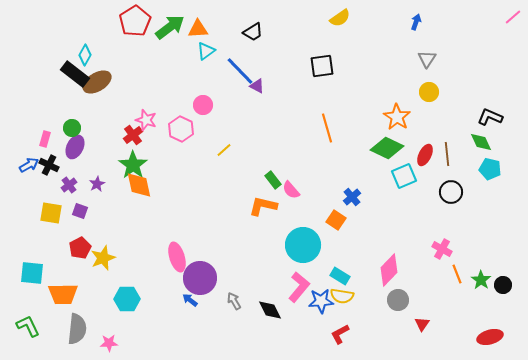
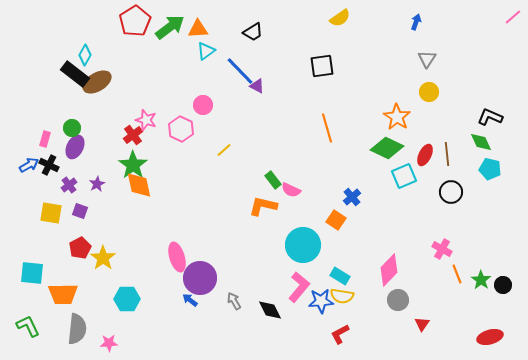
pink semicircle at (291, 190): rotated 24 degrees counterclockwise
yellow star at (103, 258): rotated 15 degrees counterclockwise
